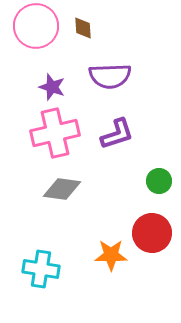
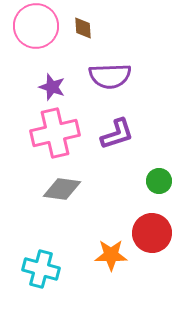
cyan cross: rotated 6 degrees clockwise
